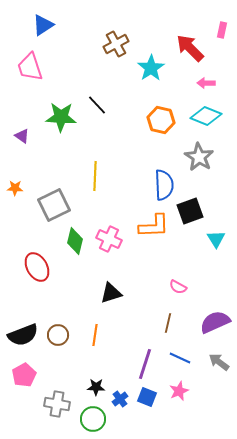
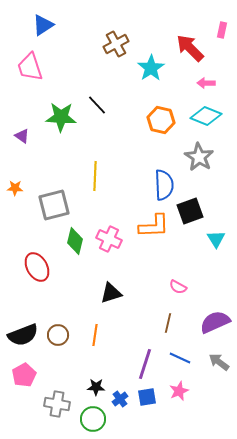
gray square: rotated 12 degrees clockwise
blue square: rotated 30 degrees counterclockwise
